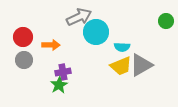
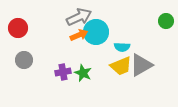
red circle: moved 5 px left, 9 px up
orange arrow: moved 28 px right, 10 px up; rotated 24 degrees counterclockwise
green star: moved 24 px right, 12 px up; rotated 18 degrees counterclockwise
